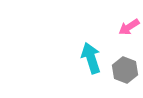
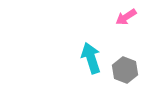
pink arrow: moved 3 px left, 10 px up
